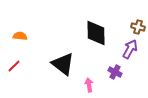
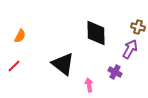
orange semicircle: rotated 112 degrees clockwise
